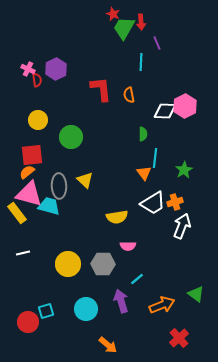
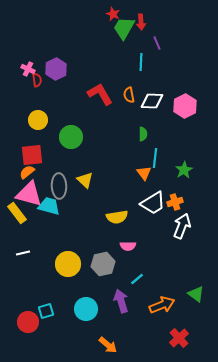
red L-shape at (101, 89): moved 1 px left, 5 px down; rotated 24 degrees counterclockwise
white diamond at (165, 111): moved 13 px left, 10 px up
gray hexagon at (103, 264): rotated 15 degrees counterclockwise
